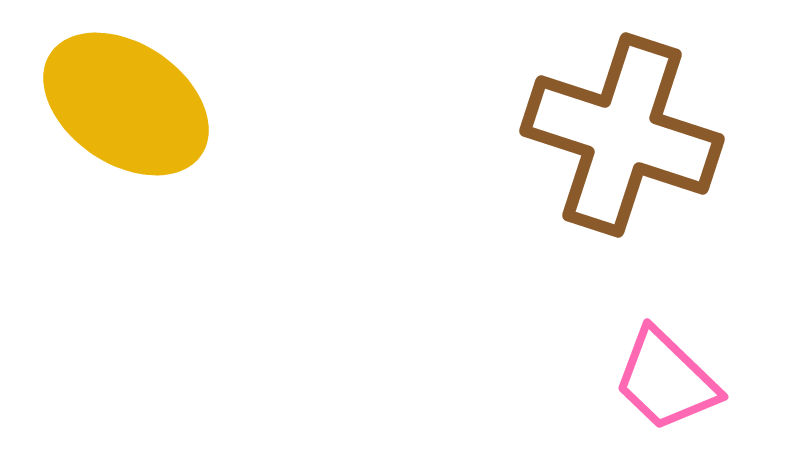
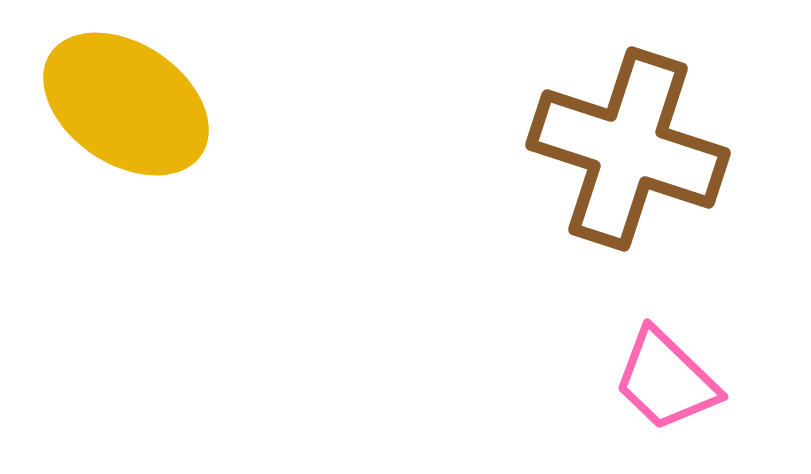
brown cross: moved 6 px right, 14 px down
